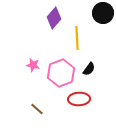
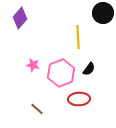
purple diamond: moved 34 px left
yellow line: moved 1 px right, 1 px up
